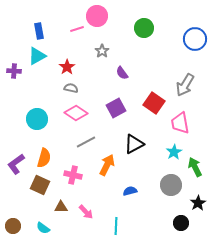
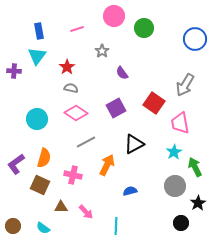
pink circle: moved 17 px right
cyan triangle: rotated 24 degrees counterclockwise
gray circle: moved 4 px right, 1 px down
